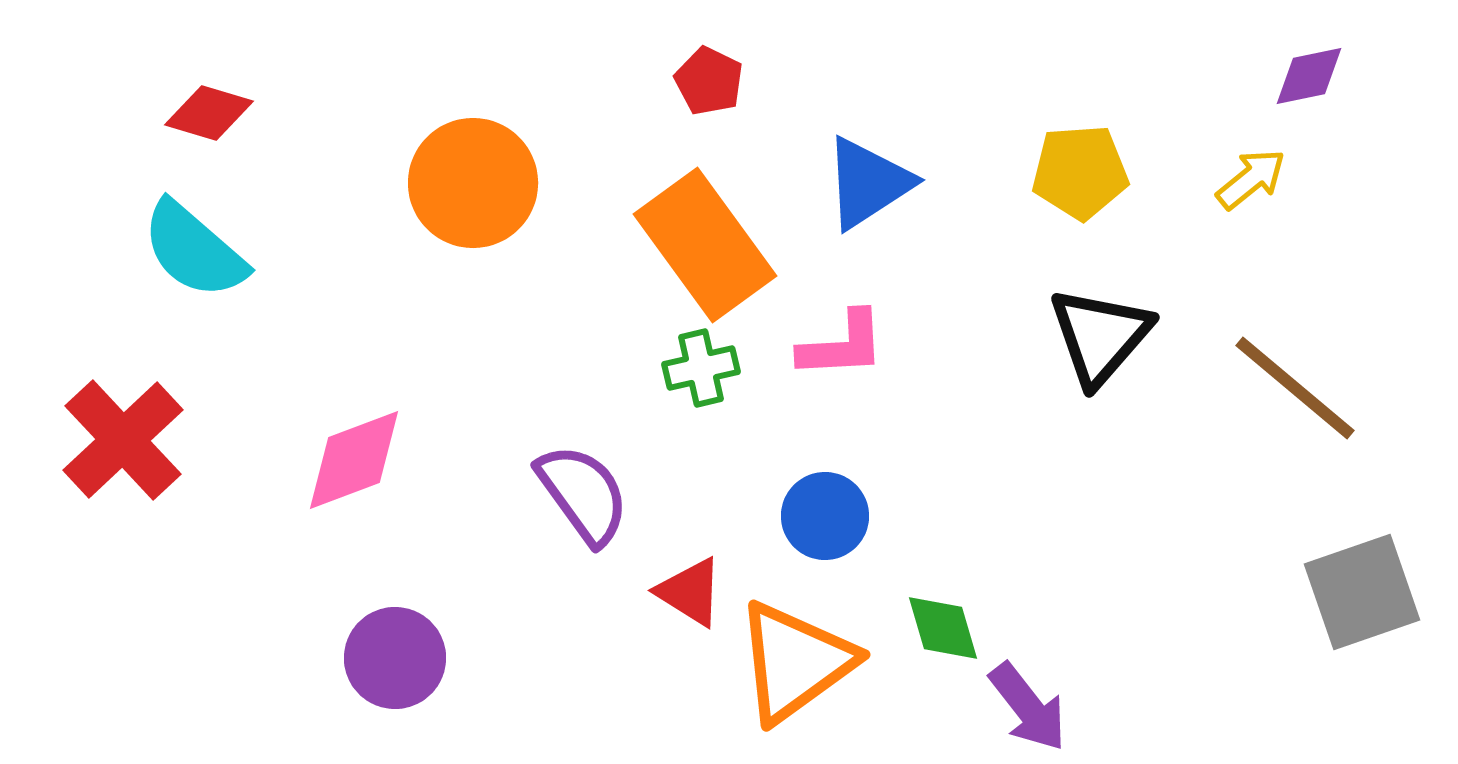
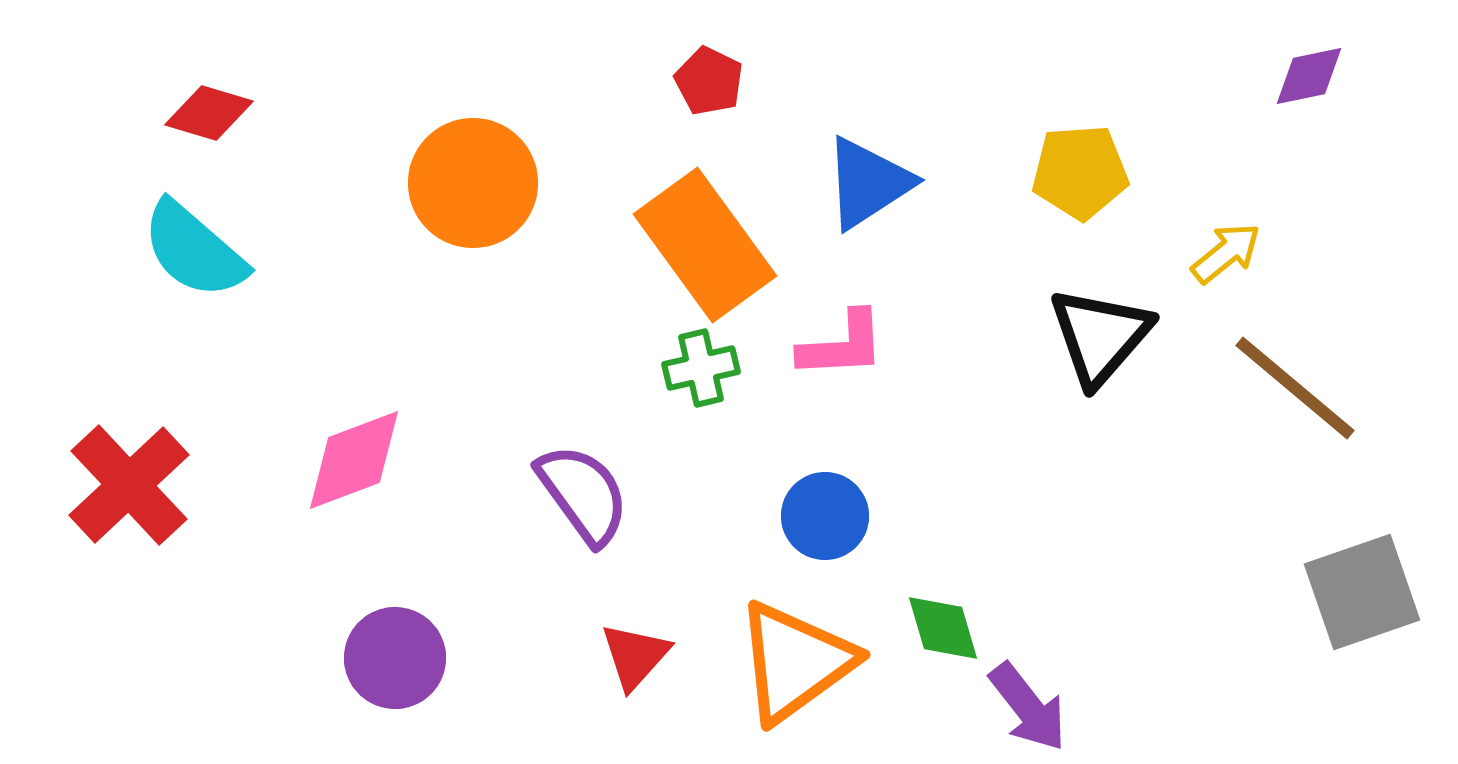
yellow arrow: moved 25 px left, 74 px down
red cross: moved 6 px right, 45 px down
red triangle: moved 55 px left, 64 px down; rotated 40 degrees clockwise
